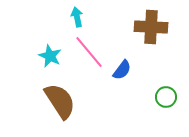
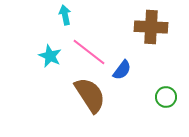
cyan arrow: moved 12 px left, 2 px up
pink line: rotated 12 degrees counterclockwise
brown semicircle: moved 30 px right, 6 px up
